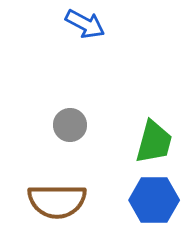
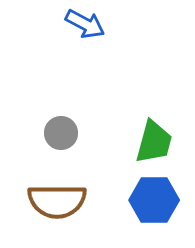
gray circle: moved 9 px left, 8 px down
